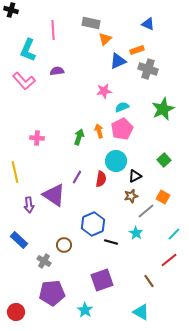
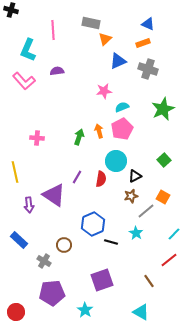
orange rectangle at (137, 50): moved 6 px right, 7 px up
